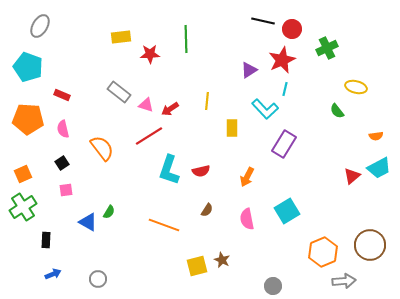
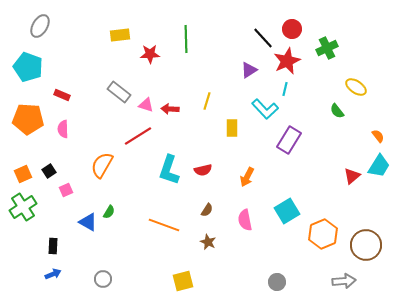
black line at (263, 21): moved 17 px down; rotated 35 degrees clockwise
yellow rectangle at (121, 37): moved 1 px left, 2 px up
red star at (282, 60): moved 5 px right, 1 px down
yellow ellipse at (356, 87): rotated 20 degrees clockwise
yellow line at (207, 101): rotated 12 degrees clockwise
red arrow at (170, 109): rotated 36 degrees clockwise
pink semicircle at (63, 129): rotated 12 degrees clockwise
red line at (149, 136): moved 11 px left
orange semicircle at (376, 136): moved 2 px right; rotated 120 degrees counterclockwise
purple rectangle at (284, 144): moved 5 px right, 4 px up
orange semicircle at (102, 148): moved 17 px down; rotated 112 degrees counterclockwise
black square at (62, 163): moved 13 px left, 8 px down
cyan trapezoid at (379, 168): moved 2 px up; rotated 30 degrees counterclockwise
red semicircle at (201, 171): moved 2 px right, 1 px up
pink square at (66, 190): rotated 16 degrees counterclockwise
pink semicircle at (247, 219): moved 2 px left, 1 px down
black rectangle at (46, 240): moved 7 px right, 6 px down
brown circle at (370, 245): moved 4 px left
orange hexagon at (323, 252): moved 18 px up
brown star at (222, 260): moved 14 px left, 18 px up
yellow square at (197, 266): moved 14 px left, 15 px down
gray circle at (98, 279): moved 5 px right
gray circle at (273, 286): moved 4 px right, 4 px up
